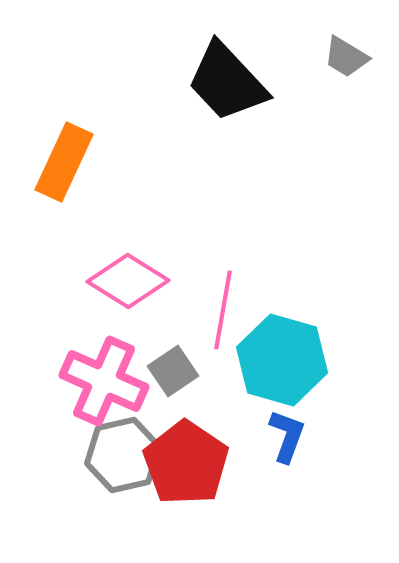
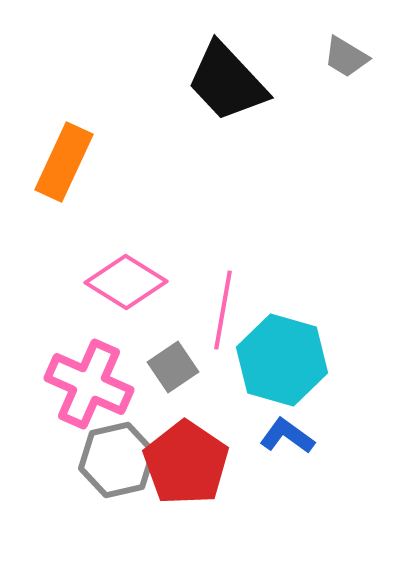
pink diamond: moved 2 px left, 1 px down
gray square: moved 4 px up
pink cross: moved 15 px left, 3 px down
blue L-shape: rotated 74 degrees counterclockwise
gray hexagon: moved 6 px left, 5 px down
